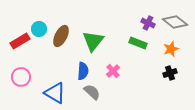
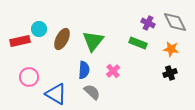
gray diamond: rotated 25 degrees clockwise
brown ellipse: moved 1 px right, 3 px down
red rectangle: rotated 18 degrees clockwise
orange star: rotated 28 degrees clockwise
blue semicircle: moved 1 px right, 1 px up
pink circle: moved 8 px right
blue triangle: moved 1 px right, 1 px down
